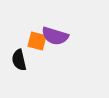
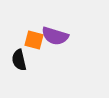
orange square: moved 3 px left, 1 px up
